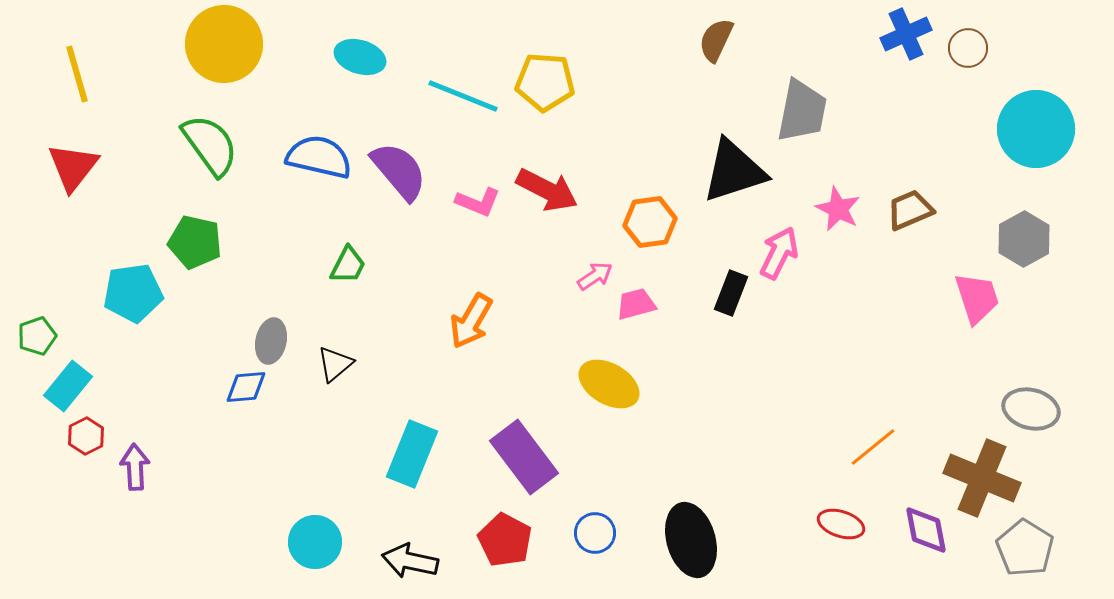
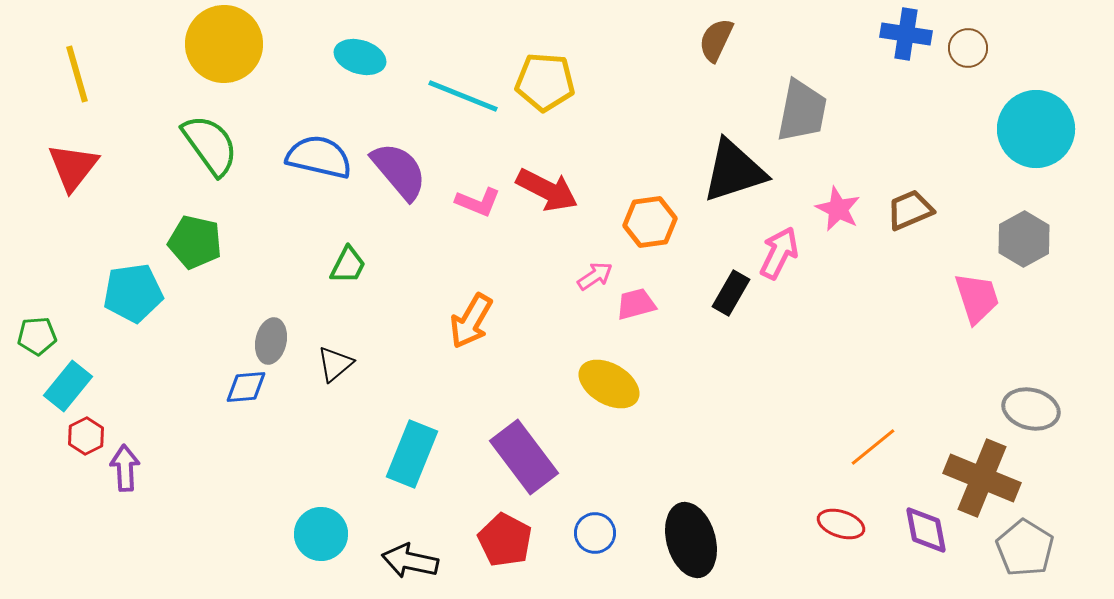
blue cross at (906, 34): rotated 33 degrees clockwise
black rectangle at (731, 293): rotated 9 degrees clockwise
green pentagon at (37, 336): rotated 15 degrees clockwise
purple arrow at (135, 467): moved 10 px left, 1 px down
cyan circle at (315, 542): moved 6 px right, 8 px up
